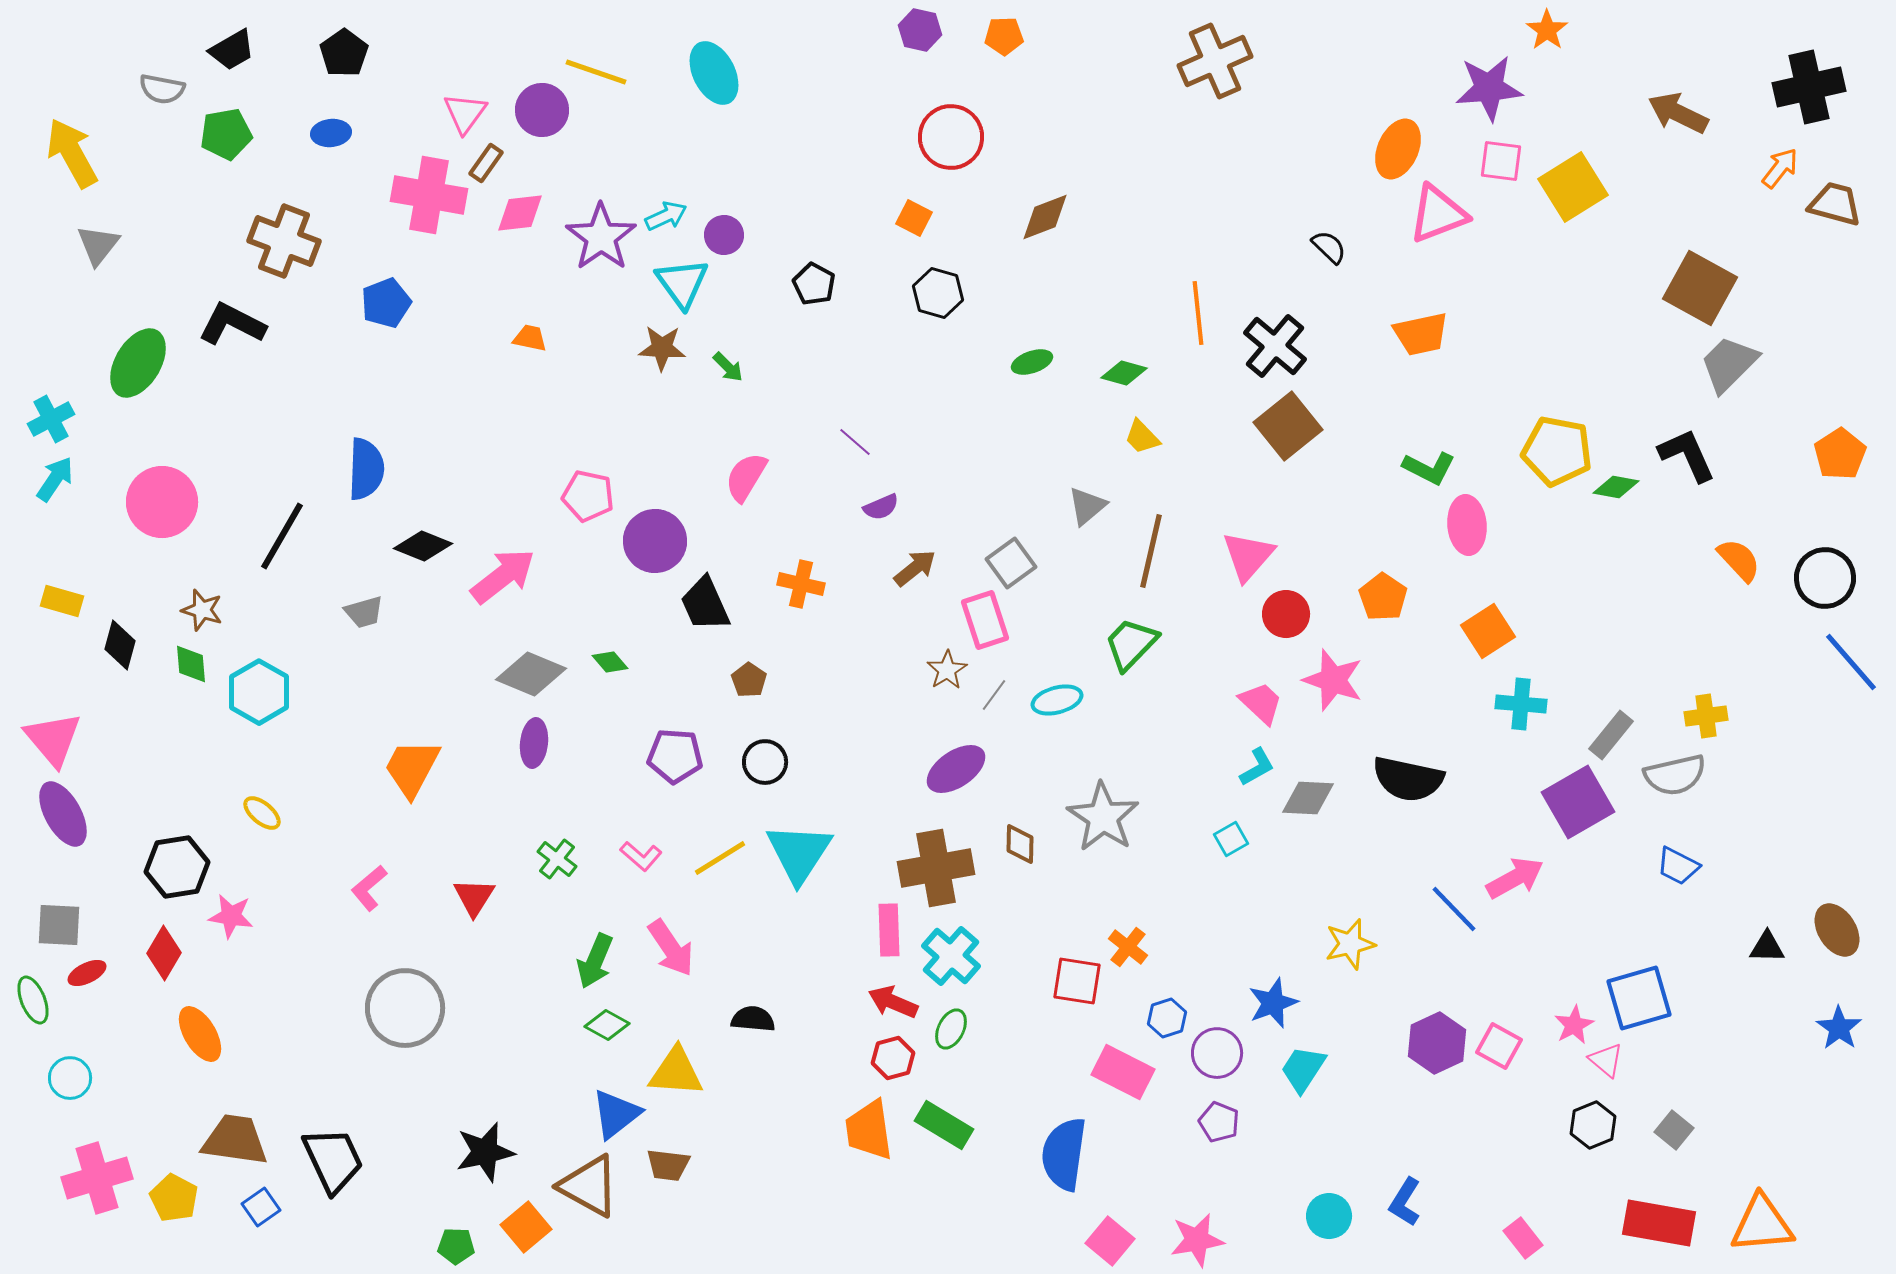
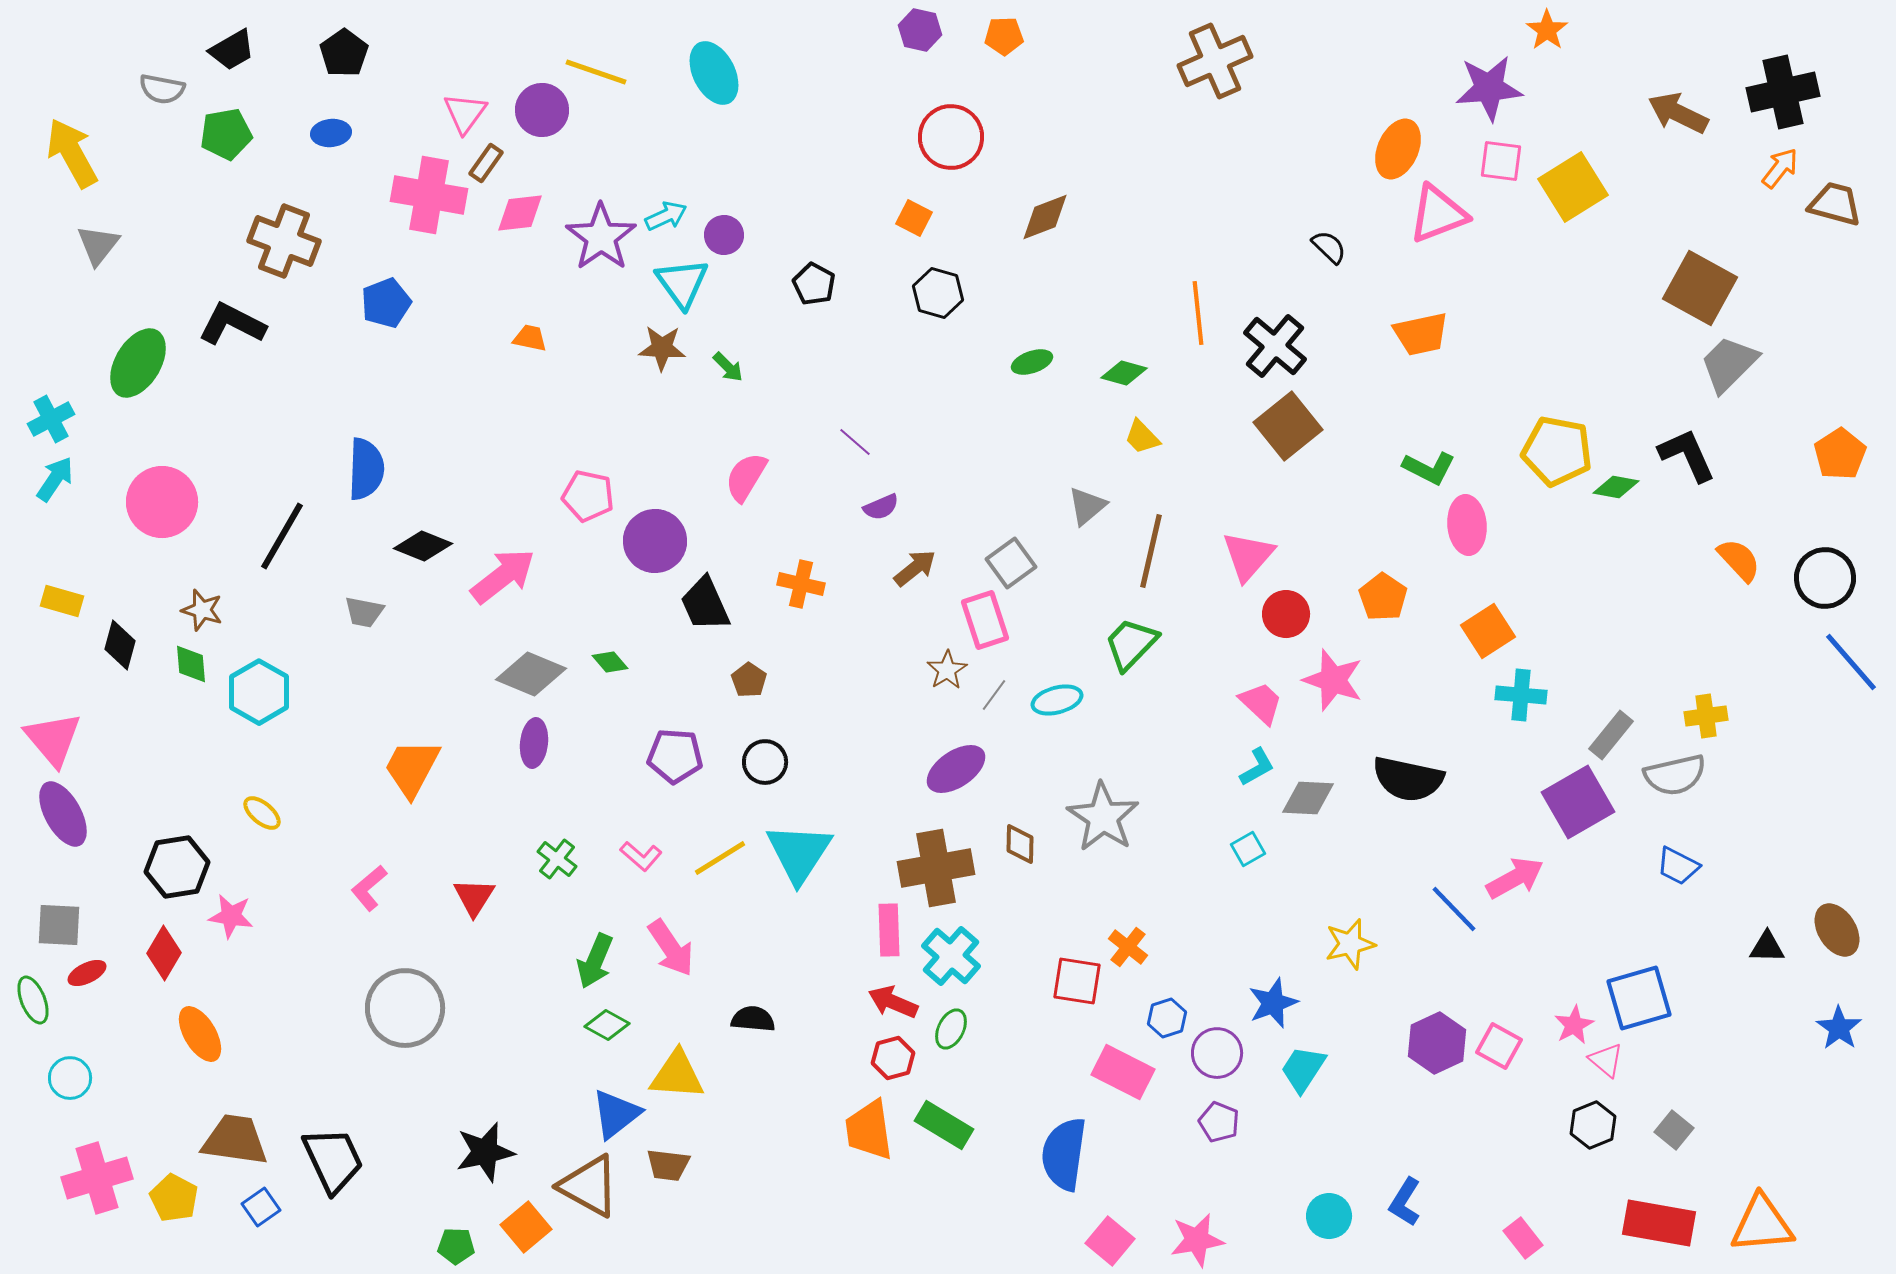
black cross at (1809, 87): moved 26 px left, 5 px down
gray trapezoid at (364, 612): rotated 27 degrees clockwise
cyan cross at (1521, 704): moved 9 px up
cyan square at (1231, 839): moved 17 px right, 10 px down
yellow triangle at (676, 1072): moved 1 px right, 3 px down
